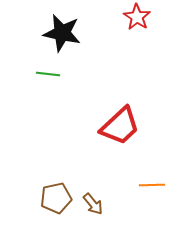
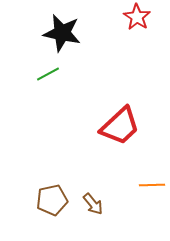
green line: rotated 35 degrees counterclockwise
brown pentagon: moved 4 px left, 2 px down
